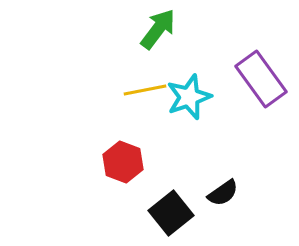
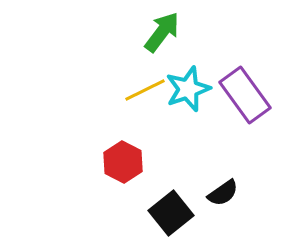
green arrow: moved 4 px right, 3 px down
purple rectangle: moved 16 px left, 16 px down
yellow line: rotated 15 degrees counterclockwise
cyan star: moved 1 px left, 8 px up
red hexagon: rotated 6 degrees clockwise
